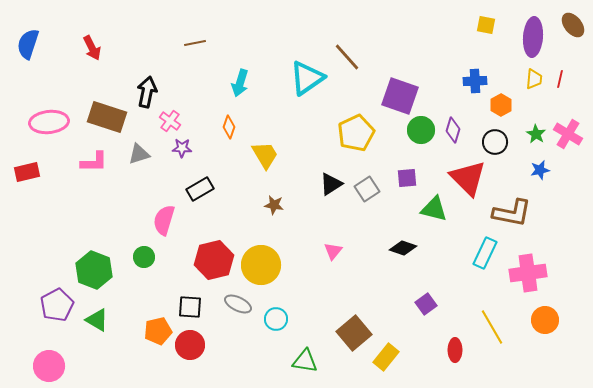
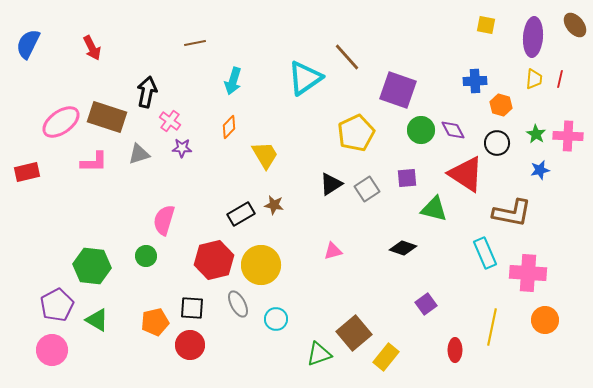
brown ellipse at (573, 25): moved 2 px right
blue semicircle at (28, 44): rotated 8 degrees clockwise
cyan triangle at (307, 78): moved 2 px left
cyan arrow at (240, 83): moved 7 px left, 2 px up
purple square at (400, 96): moved 2 px left, 6 px up
orange hexagon at (501, 105): rotated 15 degrees counterclockwise
pink ellipse at (49, 122): moved 12 px right; rotated 30 degrees counterclockwise
orange diamond at (229, 127): rotated 25 degrees clockwise
purple diamond at (453, 130): rotated 45 degrees counterclockwise
pink cross at (568, 134): moved 2 px down; rotated 28 degrees counterclockwise
black circle at (495, 142): moved 2 px right, 1 px down
red triangle at (468, 178): moved 2 px left, 4 px up; rotated 12 degrees counterclockwise
black rectangle at (200, 189): moved 41 px right, 25 px down
pink triangle at (333, 251): rotated 36 degrees clockwise
cyan rectangle at (485, 253): rotated 48 degrees counterclockwise
green circle at (144, 257): moved 2 px right, 1 px up
green hexagon at (94, 270): moved 2 px left, 4 px up; rotated 15 degrees counterclockwise
pink cross at (528, 273): rotated 12 degrees clockwise
gray ellipse at (238, 304): rotated 36 degrees clockwise
black square at (190, 307): moved 2 px right, 1 px down
yellow line at (492, 327): rotated 42 degrees clockwise
orange pentagon at (158, 331): moved 3 px left, 9 px up
green triangle at (305, 361): moved 14 px right, 7 px up; rotated 28 degrees counterclockwise
pink circle at (49, 366): moved 3 px right, 16 px up
